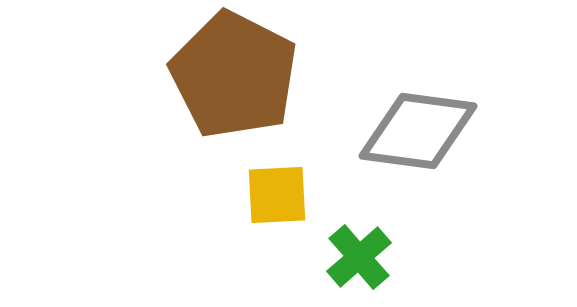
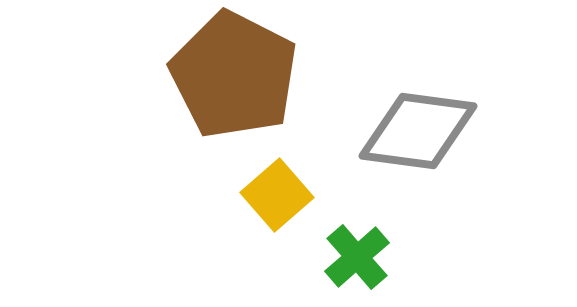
yellow square: rotated 38 degrees counterclockwise
green cross: moved 2 px left
